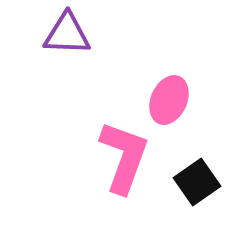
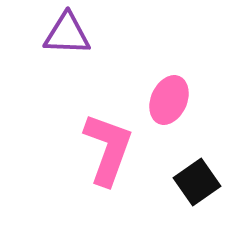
pink L-shape: moved 16 px left, 8 px up
